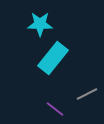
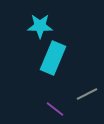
cyan star: moved 2 px down
cyan rectangle: rotated 16 degrees counterclockwise
